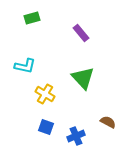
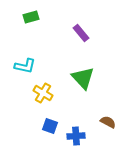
green rectangle: moved 1 px left, 1 px up
yellow cross: moved 2 px left, 1 px up
blue square: moved 4 px right, 1 px up
blue cross: rotated 18 degrees clockwise
